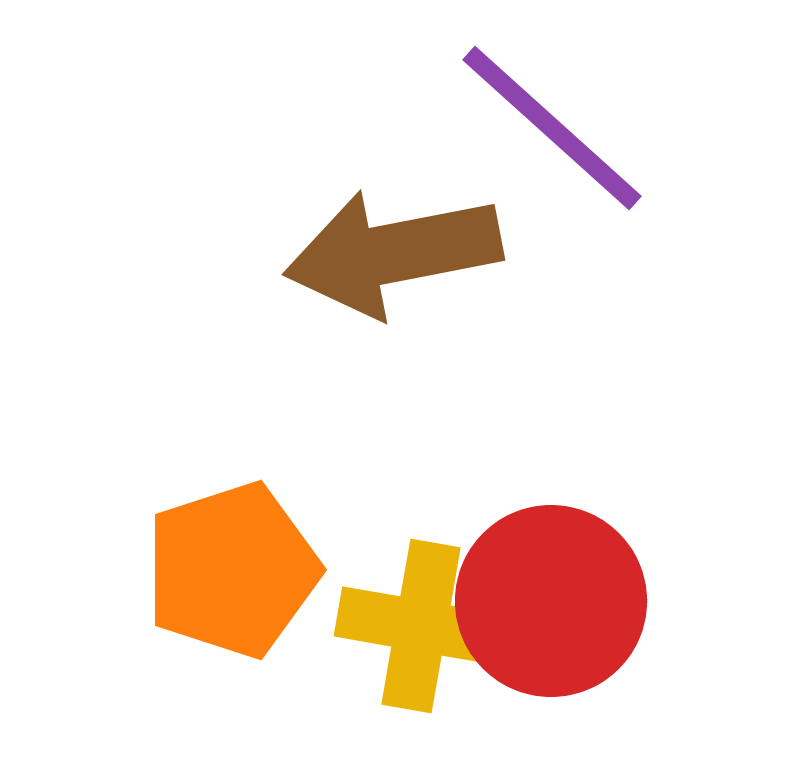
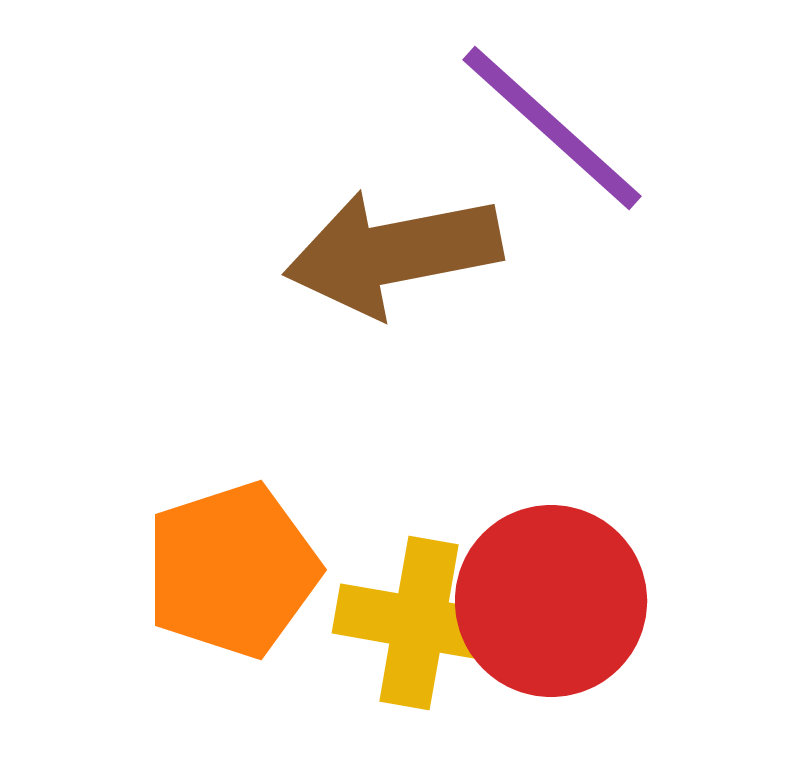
yellow cross: moved 2 px left, 3 px up
